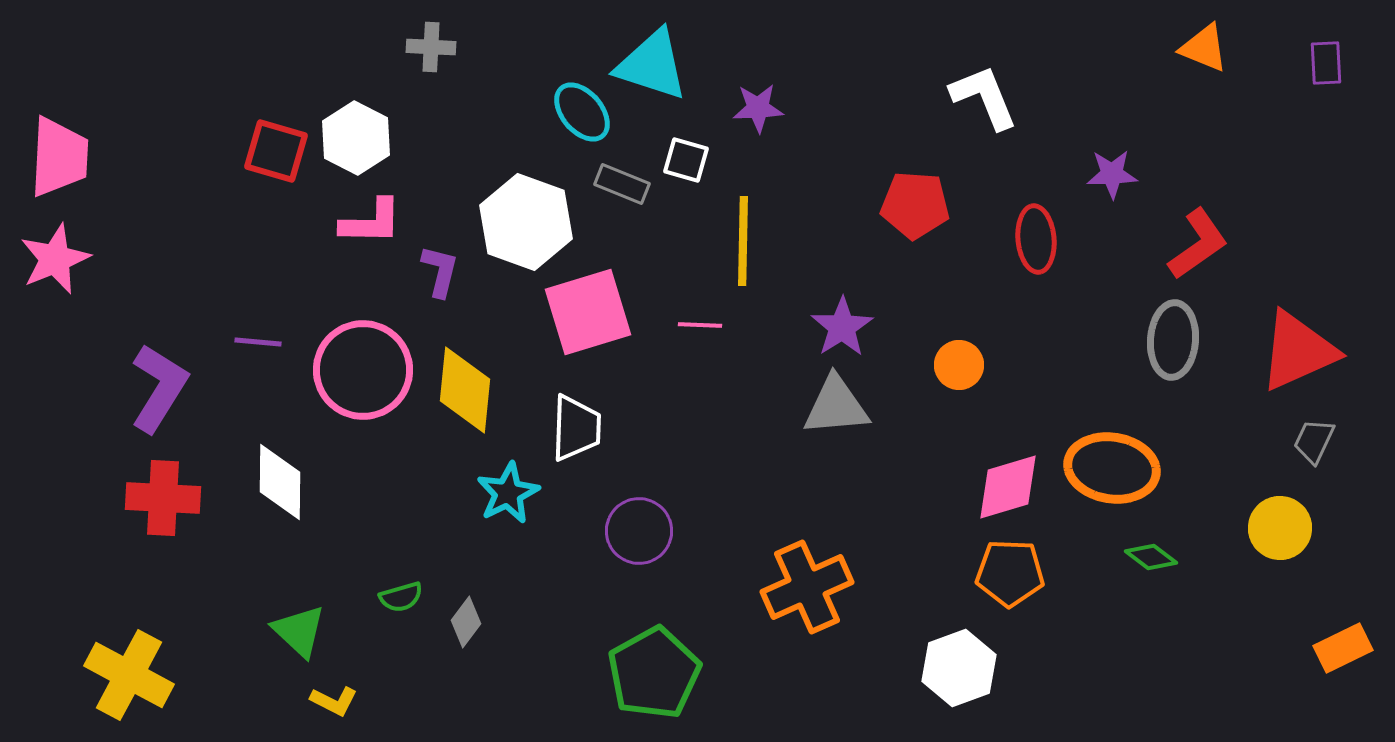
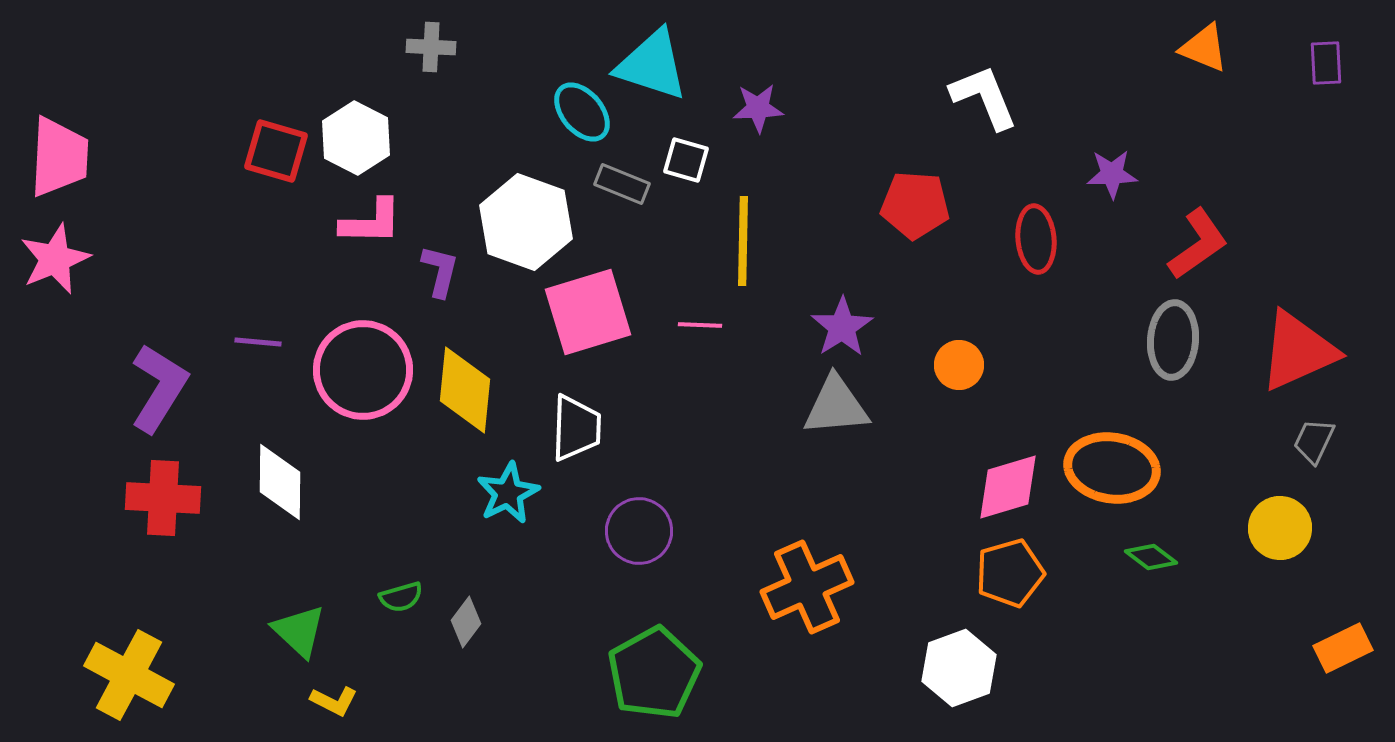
orange pentagon at (1010, 573): rotated 18 degrees counterclockwise
